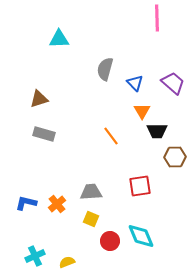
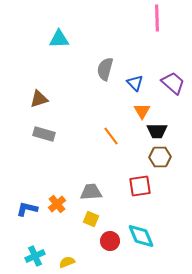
brown hexagon: moved 15 px left
blue L-shape: moved 1 px right, 6 px down
